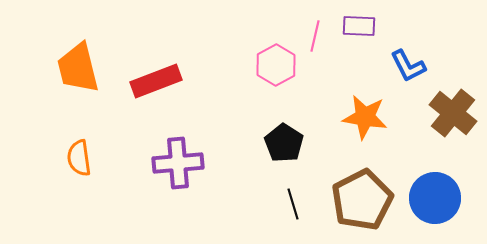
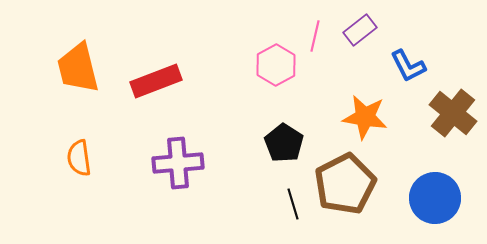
purple rectangle: moved 1 px right, 4 px down; rotated 40 degrees counterclockwise
brown pentagon: moved 17 px left, 16 px up
